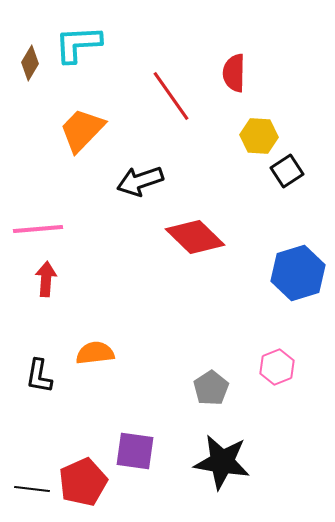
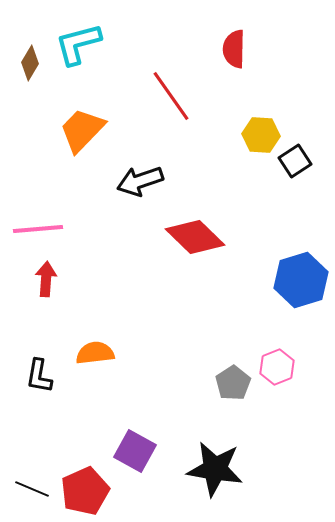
cyan L-shape: rotated 12 degrees counterclockwise
red semicircle: moved 24 px up
yellow hexagon: moved 2 px right, 1 px up
black square: moved 8 px right, 10 px up
blue hexagon: moved 3 px right, 7 px down
gray pentagon: moved 22 px right, 5 px up
purple square: rotated 21 degrees clockwise
black star: moved 7 px left, 7 px down
red pentagon: moved 2 px right, 9 px down
black line: rotated 16 degrees clockwise
